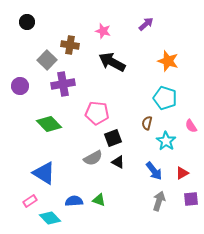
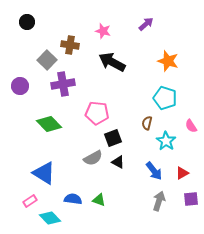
blue semicircle: moved 1 px left, 2 px up; rotated 12 degrees clockwise
